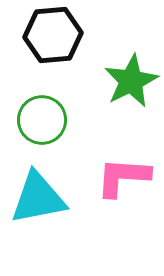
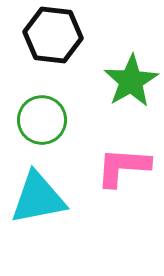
black hexagon: rotated 12 degrees clockwise
green star: rotated 4 degrees counterclockwise
pink L-shape: moved 10 px up
